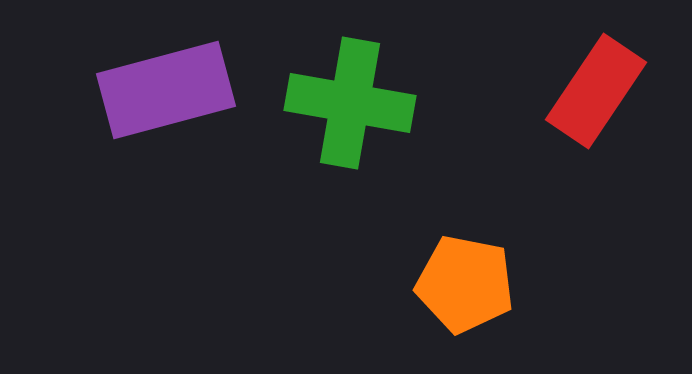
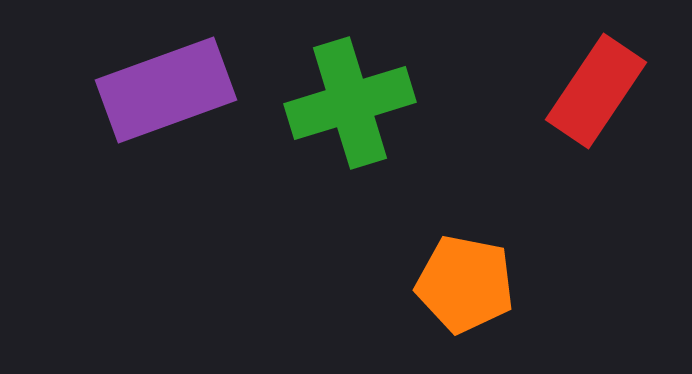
purple rectangle: rotated 5 degrees counterclockwise
green cross: rotated 27 degrees counterclockwise
